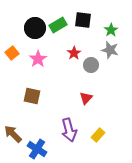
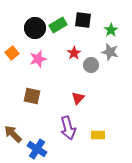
gray star: moved 2 px down
pink star: rotated 18 degrees clockwise
red triangle: moved 8 px left
purple arrow: moved 1 px left, 2 px up
yellow rectangle: rotated 48 degrees clockwise
